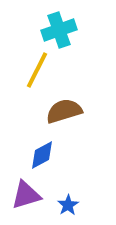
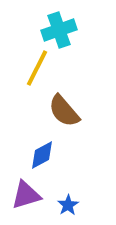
yellow line: moved 2 px up
brown semicircle: rotated 114 degrees counterclockwise
